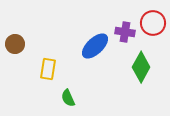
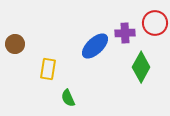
red circle: moved 2 px right
purple cross: moved 1 px down; rotated 12 degrees counterclockwise
